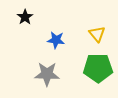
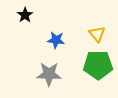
black star: moved 2 px up
green pentagon: moved 3 px up
gray star: moved 2 px right
